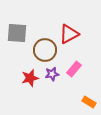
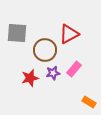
purple star: moved 1 px right, 1 px up
